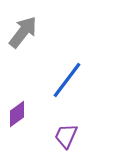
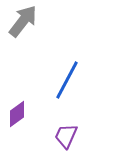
gray arrow: moved 11 px up
blue line: rotated 9 degrees counterclockwise
